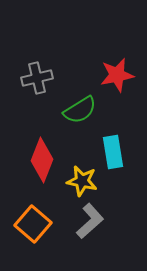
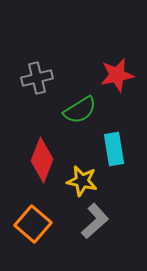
cyan rectangle: moved 1 px right, 3 px up
gray L-shape: moved 5 px right
